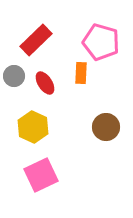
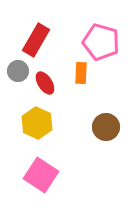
red rectangle: rotated 16 degrees counterclockwise
gray circle: moved 4 px right, 5 px up
yellow hexagon: moved 4 px right, 4 px up
pink square: rotated 32 degrees counterclockwise
